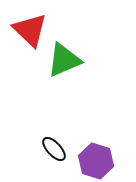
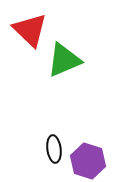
black ellipse: rotated 36 degrees clockwise
purple hexagon: moved 8 px left
